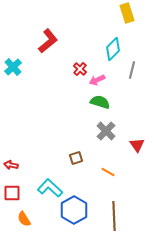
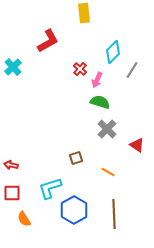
yellow rectangle: moved 43 px left; rotated 12 degrees clockwise
red L-shape: rotated 10 degrees clockwise
cyan diamond: moved 3 px down
gray line: rotated 18 degrees clockwise
pink arrow: rotated 42 degrees counterclockwise
gray cross: moved 1 px right, 2 px up
red triangle: rotated 21 degrees counterclockwise
cyan L-shape: rotated 60 degrees counterclockwise
brown line: moved 2 px up
